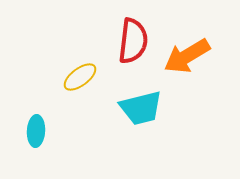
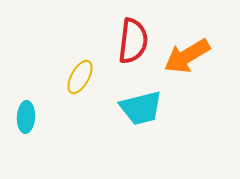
yellow ellipse: rotated 24 degrees counterclockwise
cyan ellipse: moved 10 px left, 14 px up
